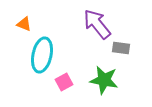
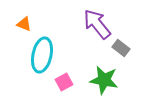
gray rectangle: rotated 30 degrees clockwise
